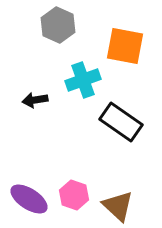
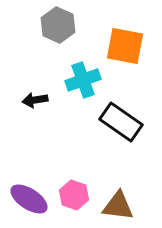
brown triangle: rotated 36 degrees counterclockwise
